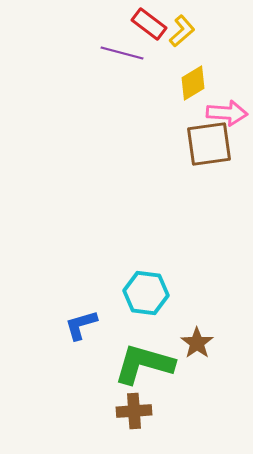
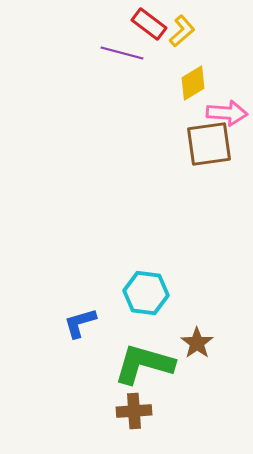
blue L-shape: moved 1 px left, 2 px up
